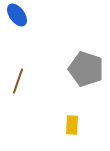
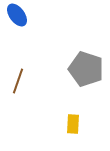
yellow rectangle: moved 1 px right, 1 px up
